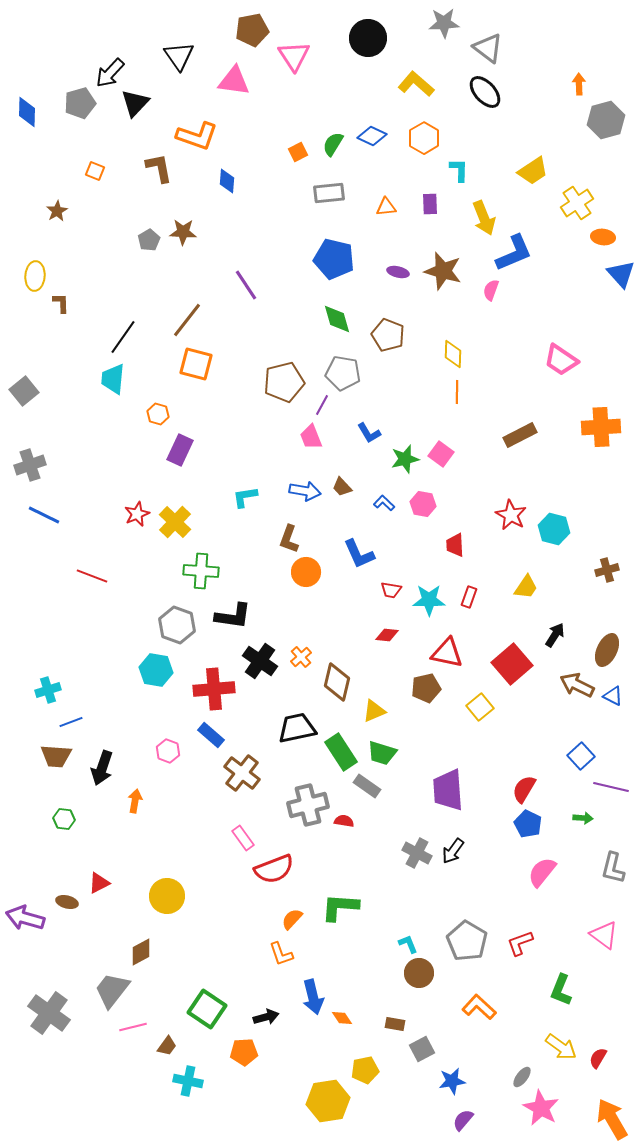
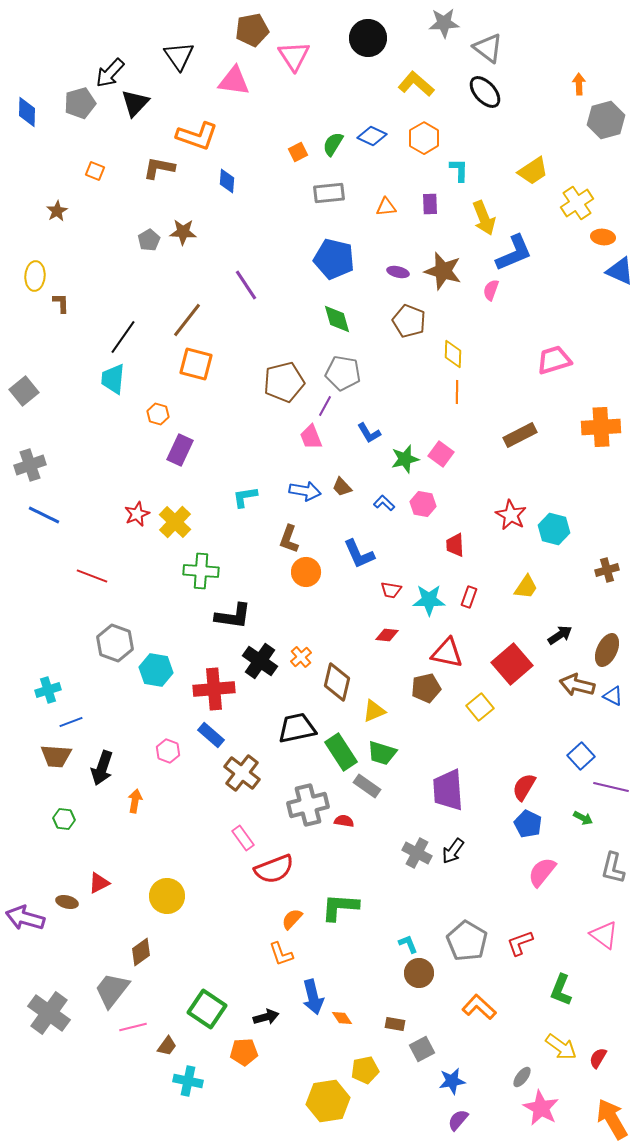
brown L-shape at (159, 168): rotated 68 degrees counterclockwise
blue triangle at (621, 274): moved 1 px left, 3 px up; rotated 24 degrees counterclockwise
brown pentagon at (388, 335): moved 21 px right, 14 px up
pink trapezoid at (561, 360): moved 7 px left; rotated 129 degrees clockwise
purple line at (322, 405): moved 3 px right, 1 px down
gray hexagon at (177, 625): moved 62 px left, 18 px down
black arrow at (555, 635): moved 5 px right; rotated 25 degrees clockwise
brown arrow at (577, 685): rotated 12 degrees counterclockwise
red semicircle at (524, 789): moved 2 px up
green arrow at (583, 818): rotated 24 degrees clockwise
brown diamond at (141, 952): rotated 8 degrees counterclockwise
purple semicircle at (463, 1120): moved 5 px left
